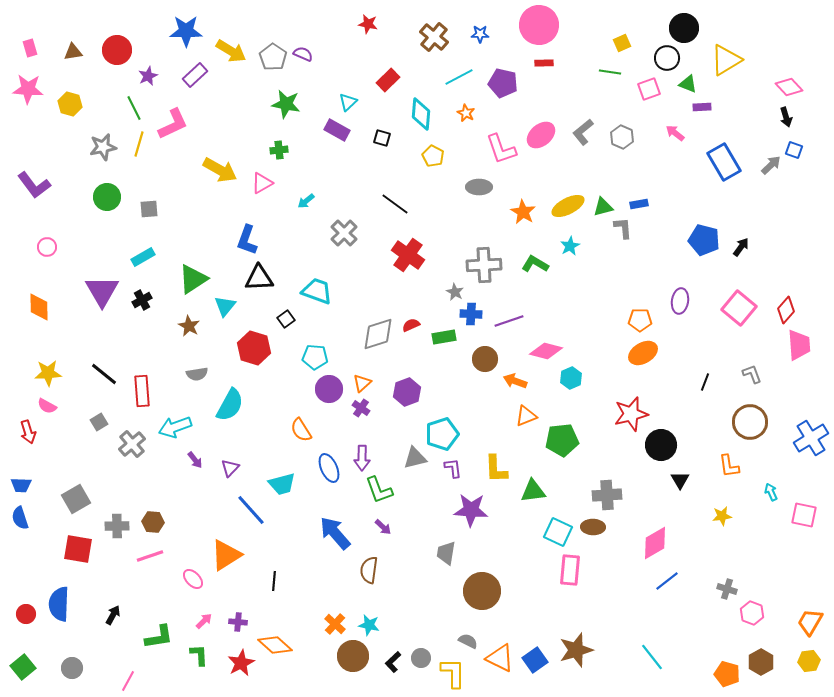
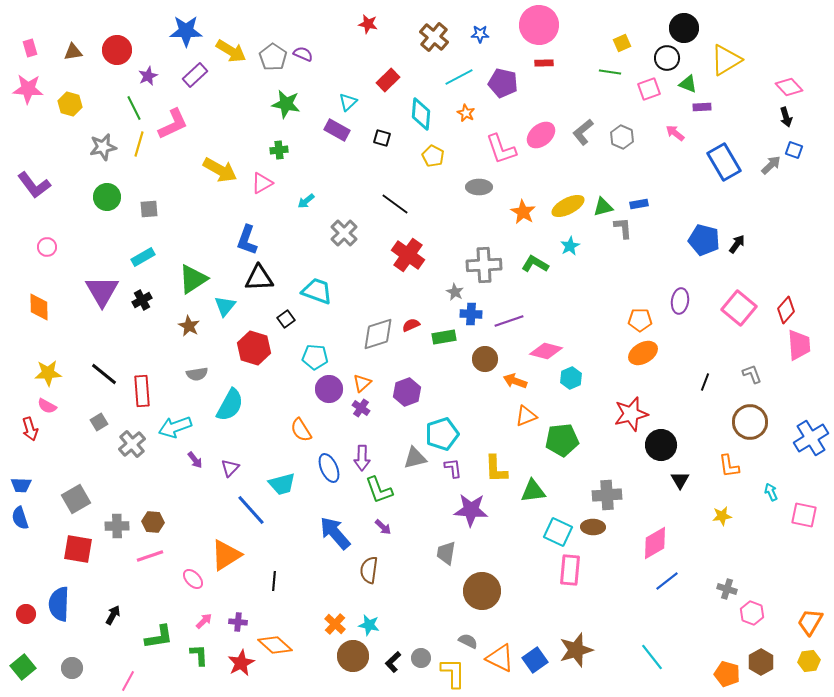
black arrow at (741, 247): moved 4 px left, 3 px up
red arrow at (28, 432): moved 2 px right, 3 px up
